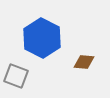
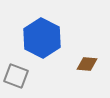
brown diamond: moved 3 px right, 2 px down
